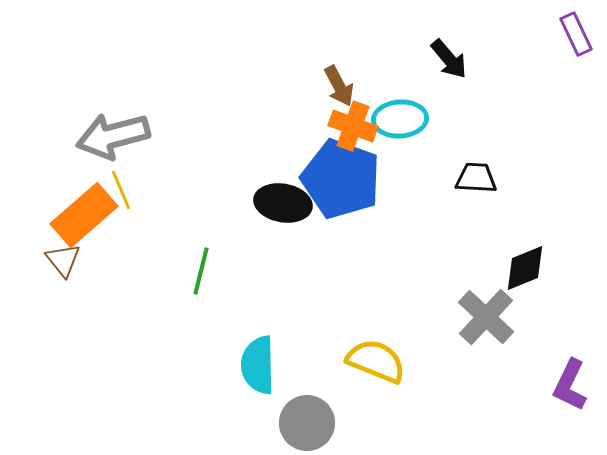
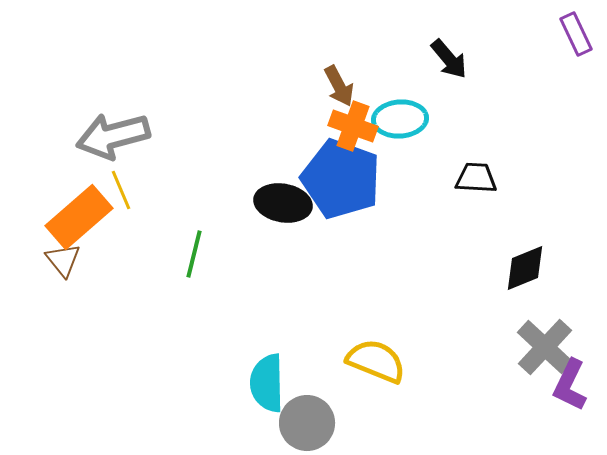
orange rectangle: moved 5 px left, 2 px down
green line: moved 7 px left, 17 px up
gray cross: moved 59 px right, 30 px down
cyan semicircle: moved 9 px right, 18 px down
